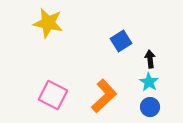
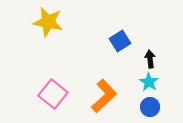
yellow star: moved 1 px up
blue square: moved 1 px left
pink square: moved 1 px up; rotated 12 degrees clockwise
